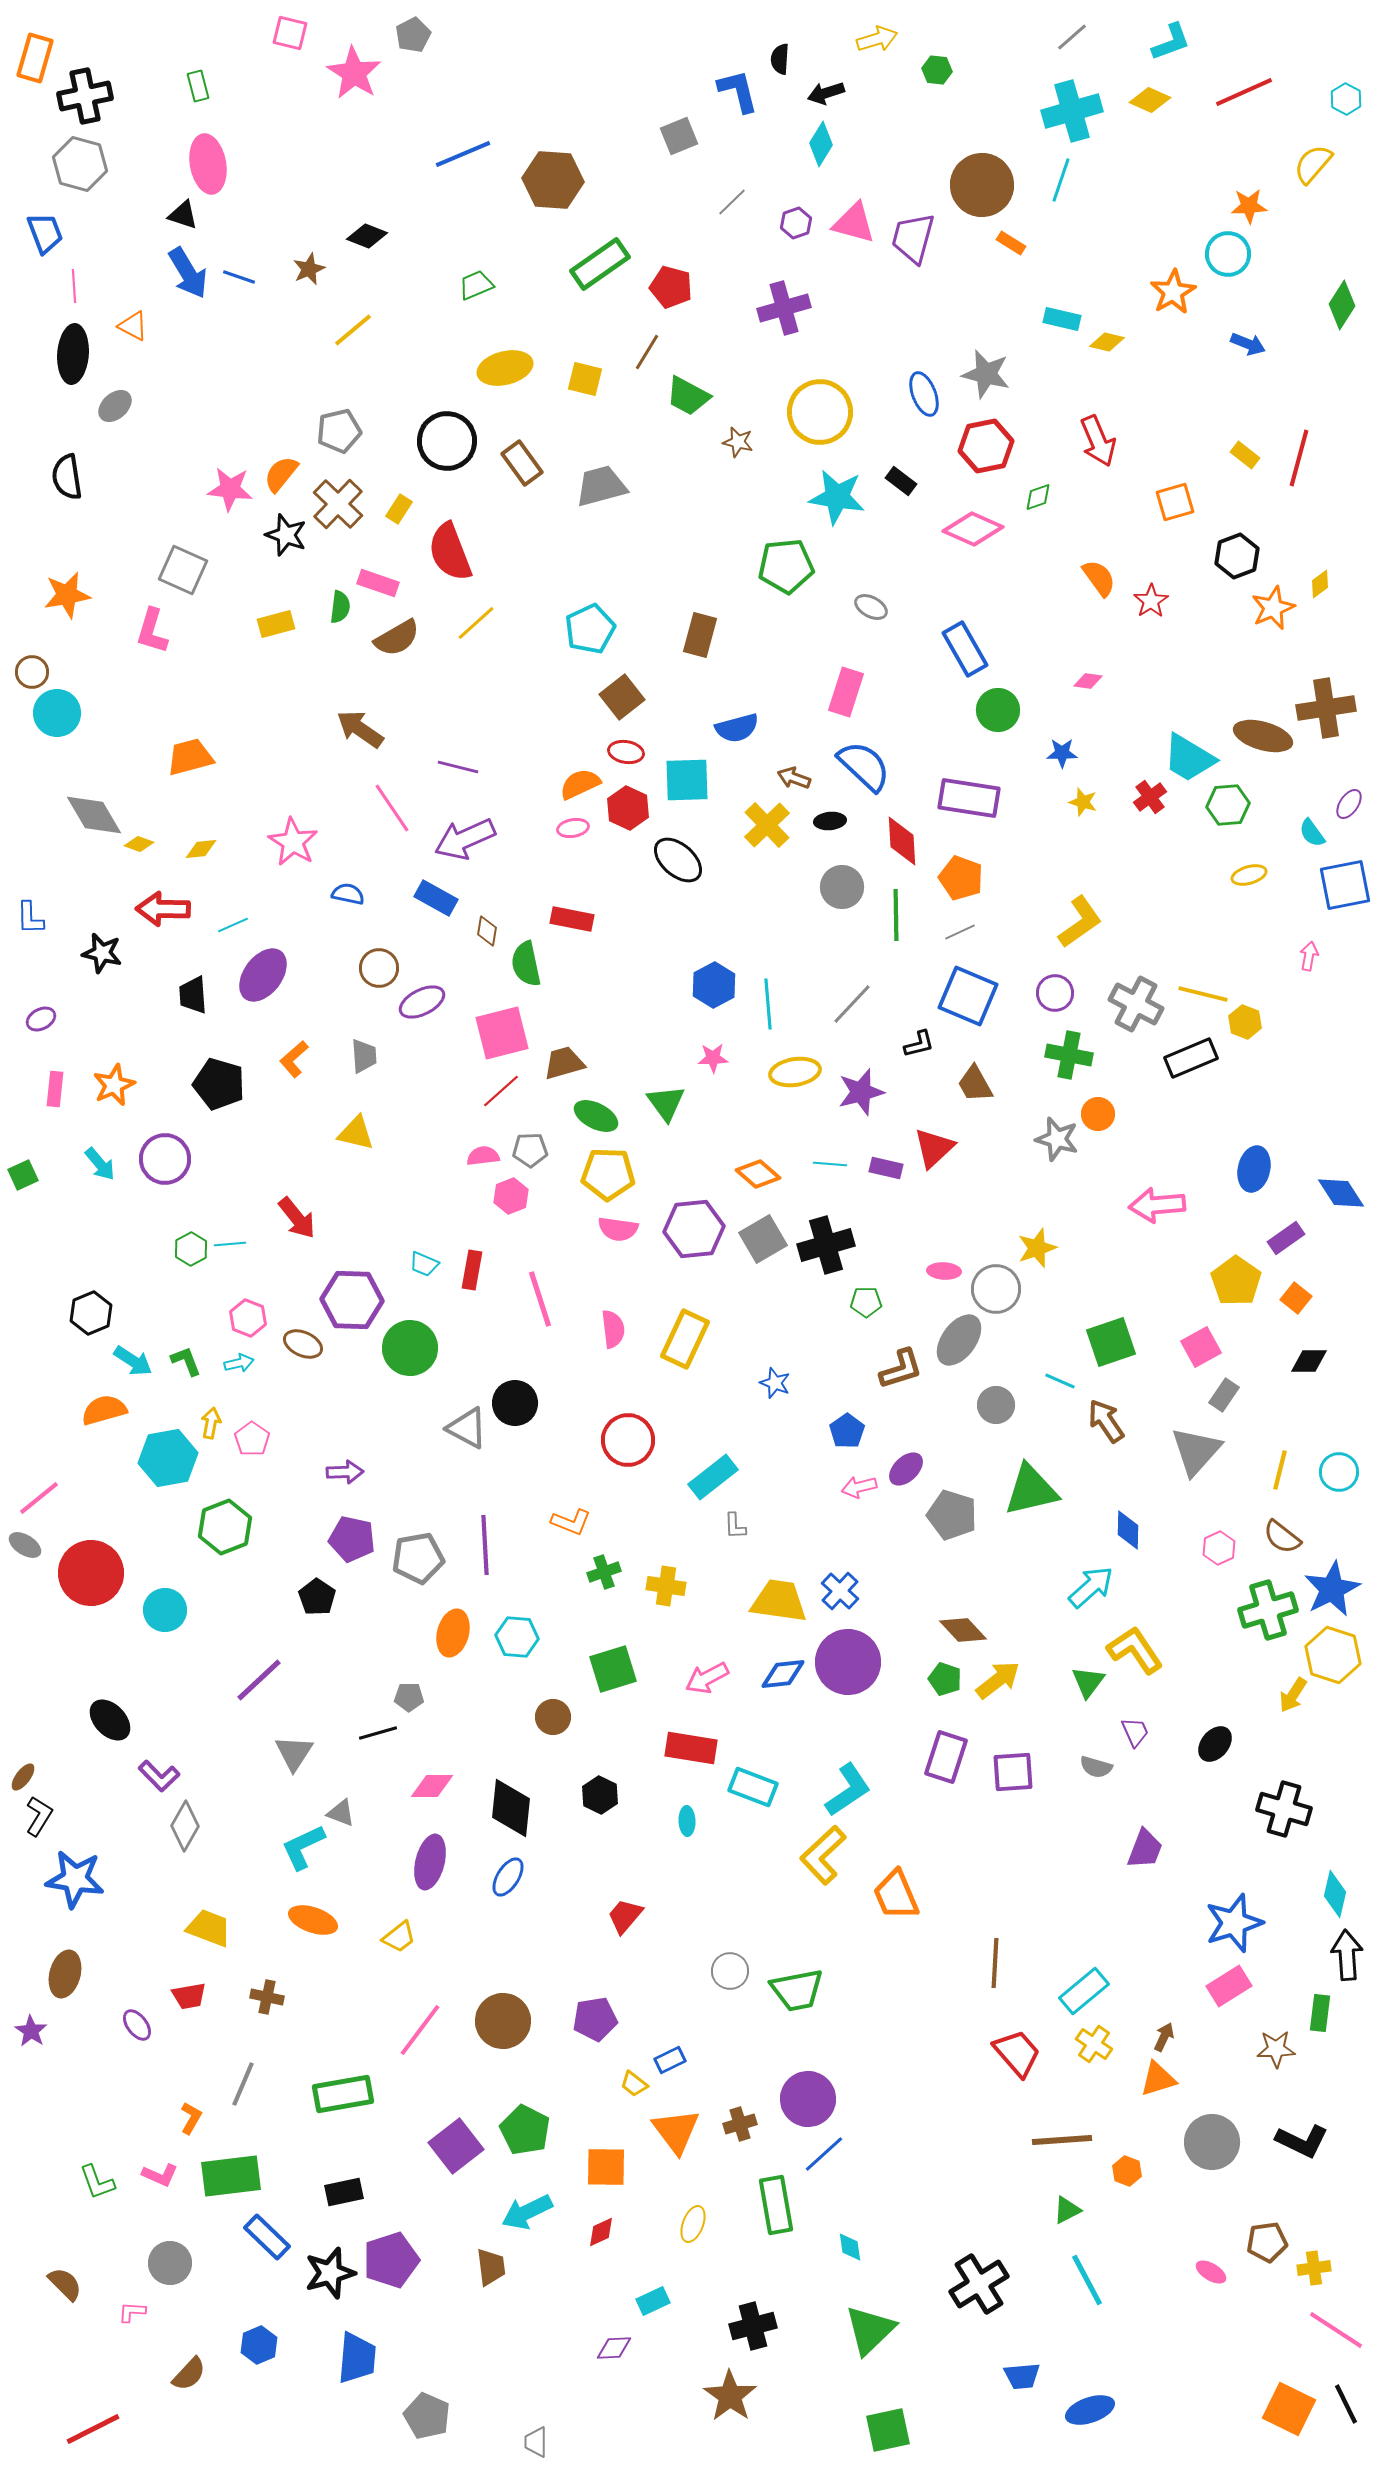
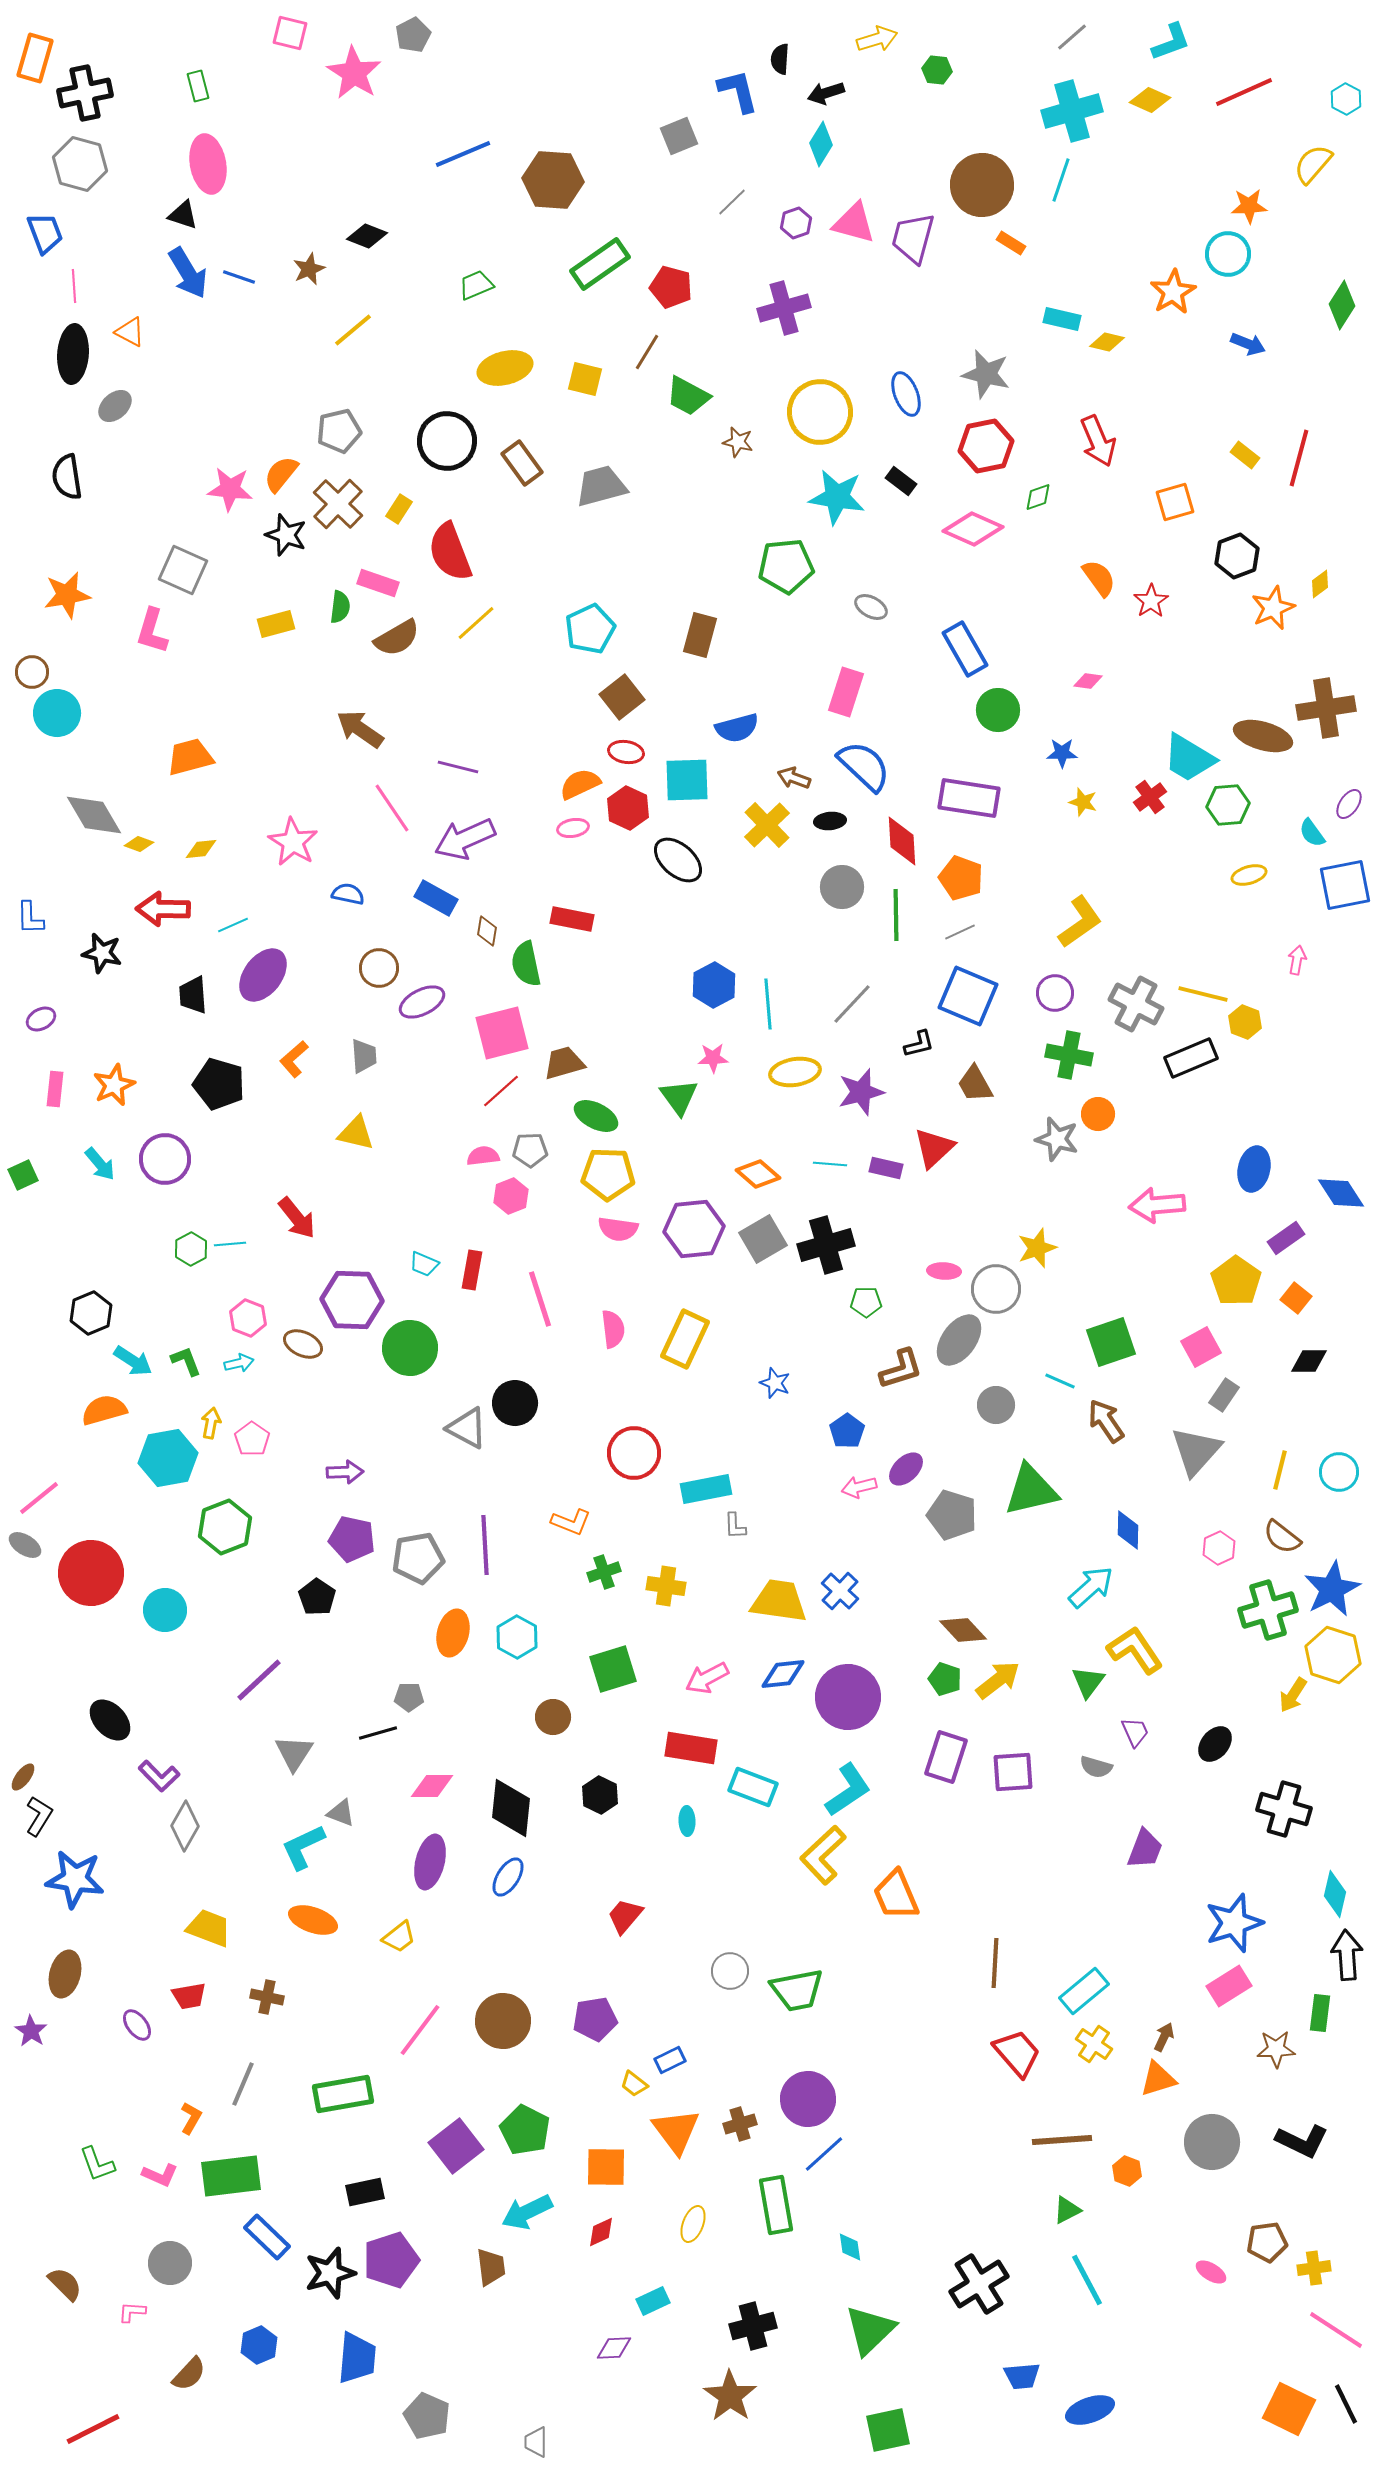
black cross at (85, 96): moved 3 px up
orange triangle at (133, 326): moved 3 px left, 6 px down
blue ellipse at (924, 394): moved 18 px left
pink arrow at (1309, 956): moved 12 px left, 4 px down
green triangle at (666, 1103): moved 13 px right, 6 px up
red circle at (628, 1440): moved 6 px right, 13 px down
cyan rectangle at (713, 1477): moved 7 px left, 12 px down; rotated 27 degrees clockwise
cyan hexagon at (517, 1637): rotated 24 degrees clockwise
purple circle at (848, 1662): moved 35 px down
green L-shape at (97, 2182): moved 18 px up
black rectangle at (344, 2192): moved 21 px right
